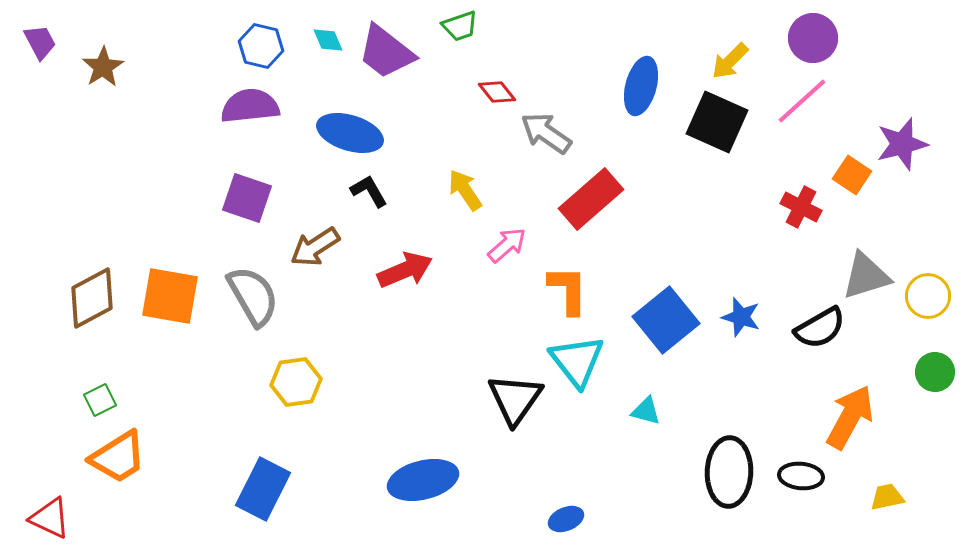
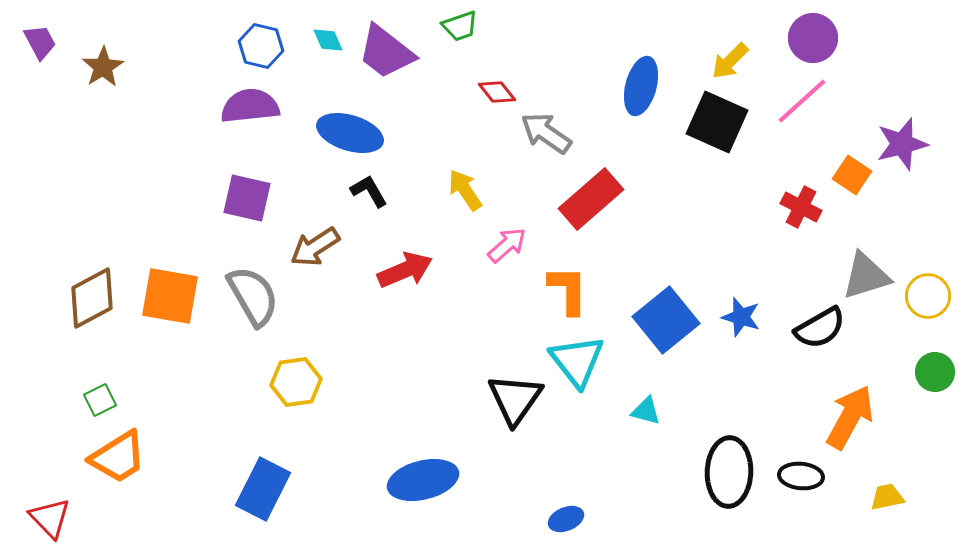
purple square at (247, 198): rotated 6 degrees counterclockwise
red triangle at (50, 518): rotated 21 degrees clockwise
